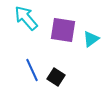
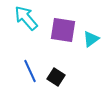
blue line: moved 2 px left, 1 px down
